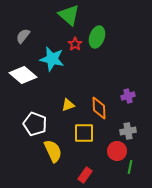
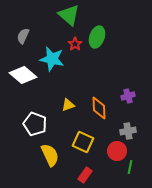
gray semicircle: rotated 14 degrees counterclockwise
yellow square: moved 1 px left, 9 px down; rotated 25 degrees clockwise
yellow semicircle: moved 3 px left, 4 px down
